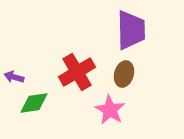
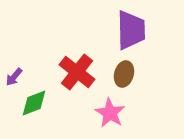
red cross: rotated 21 degrees counterclockwise
purple arrow: rotated 66 degrees counterclockwise
green diamond: rotated 12 degrees counterclockwise
pink star: moved 3 px down
